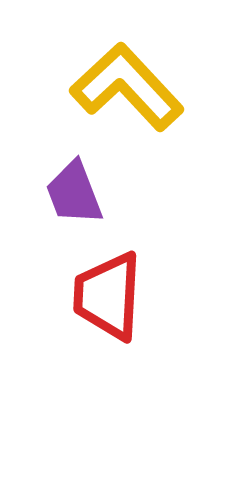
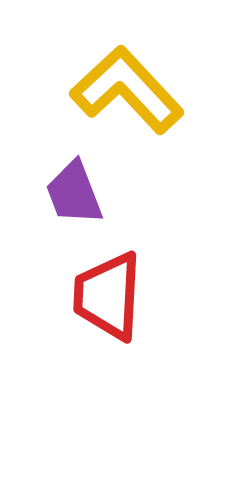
yellow L-shape: moved 3 px down
